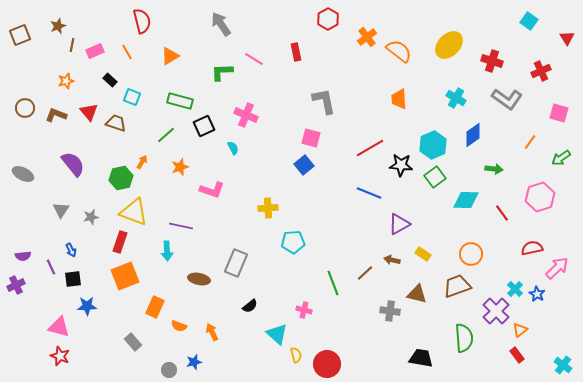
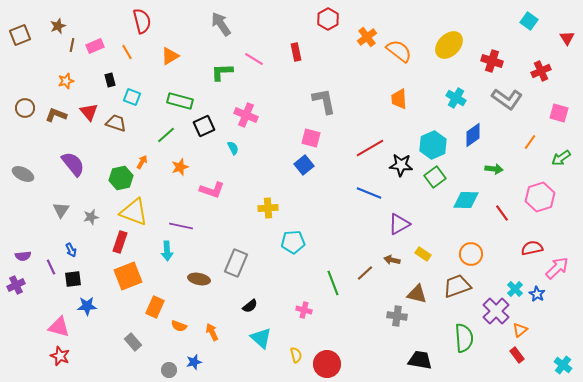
pink rectangle at (95, 51): moved 5 px up
black rectangle at (110, 80): rotated 32 degrees clockwise
orange square at (125, 276): moved 3 px right
gray cross at (390, 311): moved 7 px right, 5 px down
cyan triangle at (277, 334): moved 16 px left, 4 px down
black trapezoid at (421, 358): moved 1 px left, 2 px down
